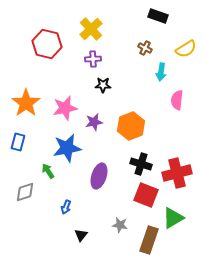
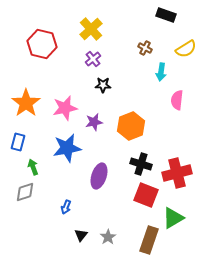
black rectangle: moved 8 px right, 1 px up
red hexagon: moved 5 px left
purple cross: rotated 35 degrees counterclockwise
green arrow: moved 15 px left, 4 px up; rotated 14 degrees clockwise
gray star: moved 12 px left, 12 px down; rotated 28 degrees clockwise
